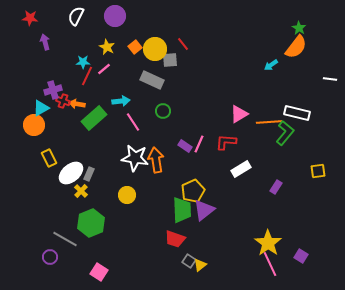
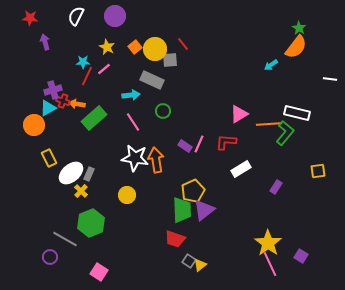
cyan arrow at (121, 101): moved 10 px right, 6 px up
cyan triangle at (41, 108): moved 7 px right
orange line at (269, 122): moved 2 px down
